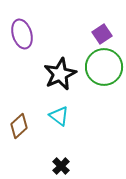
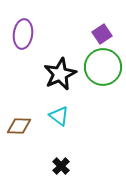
purple ellipse: moved 1 px right; rotated 24 degrees clockwise
green circle: moved 1 px left
brown diamond: rotated 45 degrees clockwise
